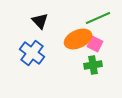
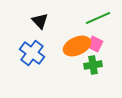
orange ellipse: moved 1 px left, 7 px down
